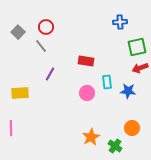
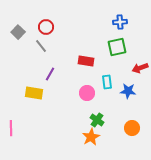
green square: moved 20 px left
yellow rectangle: moved 14 px right; rotated 12 degrees clockwise
green cross: moved 18 px left, 26 px up
